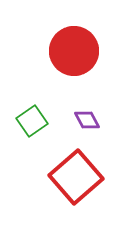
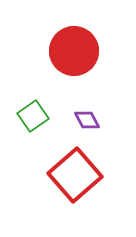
green square: moved 1 px right, 5 px up
red square: moved 1 px left, 2 px up
